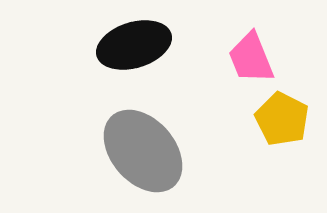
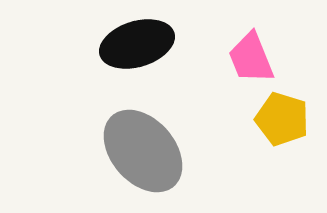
black ellipse: moved 3 px right, 1 px up
yellow pentagon: rotated 10 degrees counterclockwise
